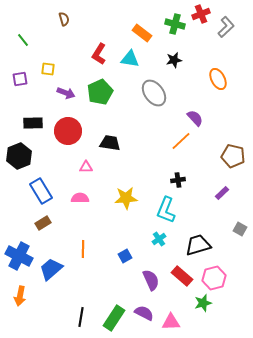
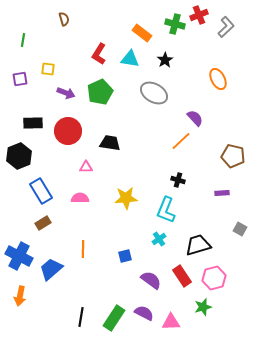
red cross at (201, 14): moved 2 px left, 1 px down
green line at (23, 40): rotated 48 degrees clockwise
black star at (174, 60): moved 9 px left; rotated 21 degrees counterclockwise
gray ellipse at (154, 93): rotated 24 degrees counterclockwise
black cross at (178, 180): rotated 24 degrees clockwise
purple rectangle at (222, 193): rotated 40 degrees clockwise
blue square at (125, 256): rotated 16 degrees clockwise
red rectangle at (182, 276): rotated 15 degrees clockwise
purple semicircle at (151, 280): rotated 30 degrees counterclockwise
green star at (203, 303): moved 4 px down
